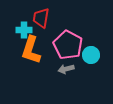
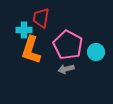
cyan circle: moved 5 px right, 3 px up
